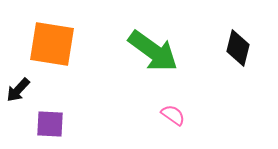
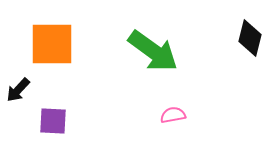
orange square: rotated 9 degrees counterclockwise
black diamond: moved 12 px right, 10 px up
pink semicircle: rotated 45 degrees counterclockwise
purple square: moved 3 px right, 3 px up
